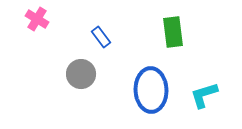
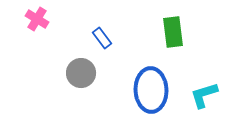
blue rectangle: moved 1 px right, 1 px down
gray circle: moved 1 px up
